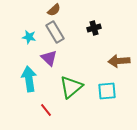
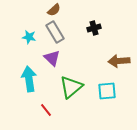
purple triangle: moved 3 px right
